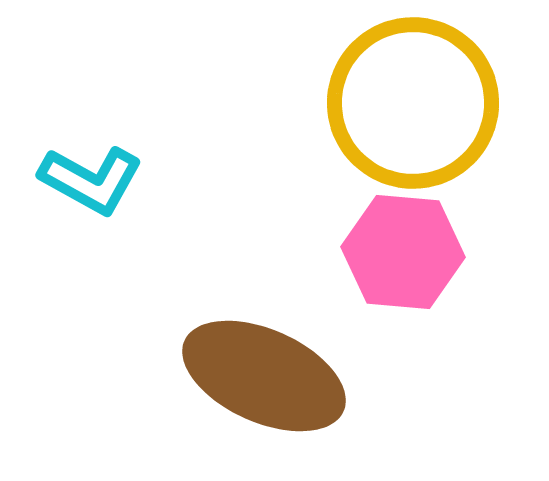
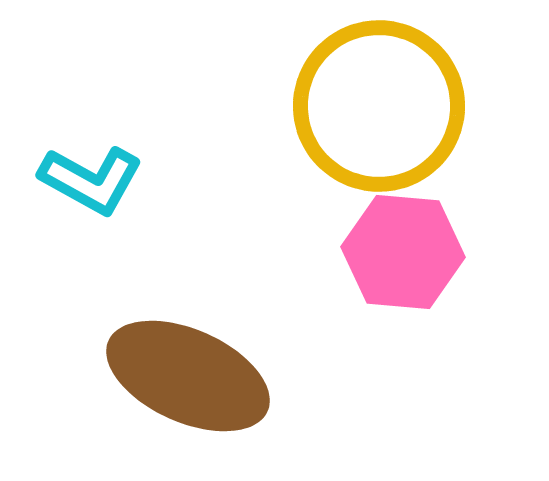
yellow circle: moved 34 px left, 3 px down
brown ellipse: moved 76 px left
